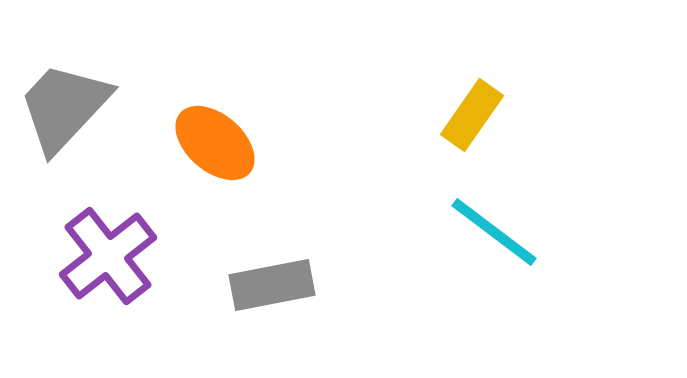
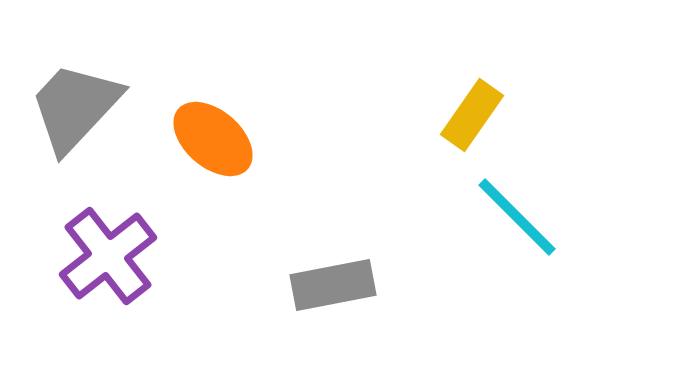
gray trapezoid: moved 11 px right
orange ellipse: moved 2 px left, 4 px up
cyan line: moved 23 px right, 15 px up; rotated 8 degrees clockwise
gray rectangle: moved 61 px right
